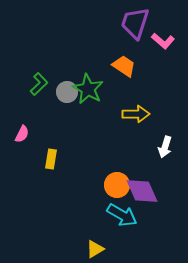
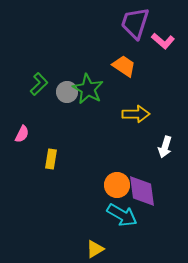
purple diamond: rotated 16 degrees clockwise
